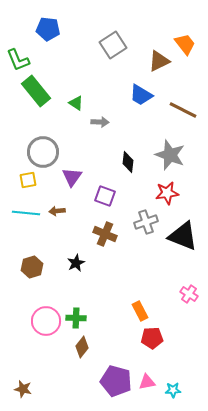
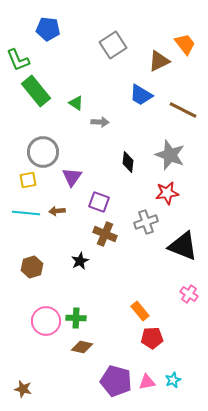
purple square: moved 6 px left, 6 px down
black triangle: moved 10 px down
black star: moved 4 px right, 2 px up
orange rectangle: rotated 12 degrees counterclockwise
brown diamond: rotated 65 degrees clockwise
cyan star: moved 10 px up; rotated 21 degrees counterclockwise
